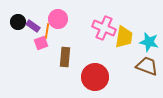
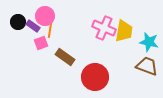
pink circle: moved 13 px left, 3 px up
orange line: moved 3 px right, 1 px up
yellow trapezoid: moved 6 px up
brown rectangle: rotated 60 degrees counterclockwise
